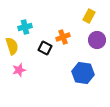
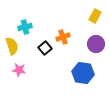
yellow rectangle: moved 6 px right
purple circle: moved 1 px left, 4 px down
black square: rotated 24 degrees clockwise
pink star: rotated 24 degrees clockwise
